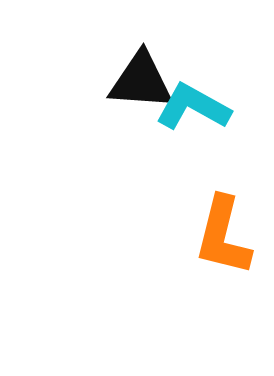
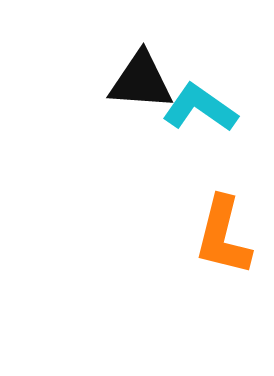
cyan L-shape: moved 7 px right, 1 px down; rotated 6 degrees clockwise
